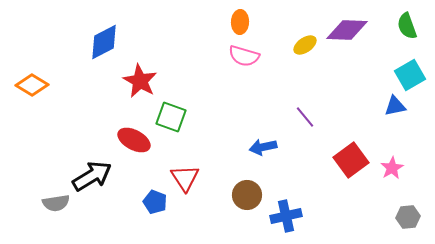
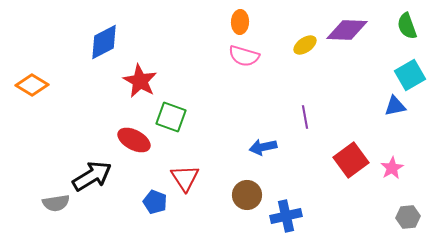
purple line: rotated 30 degrees clockwise
